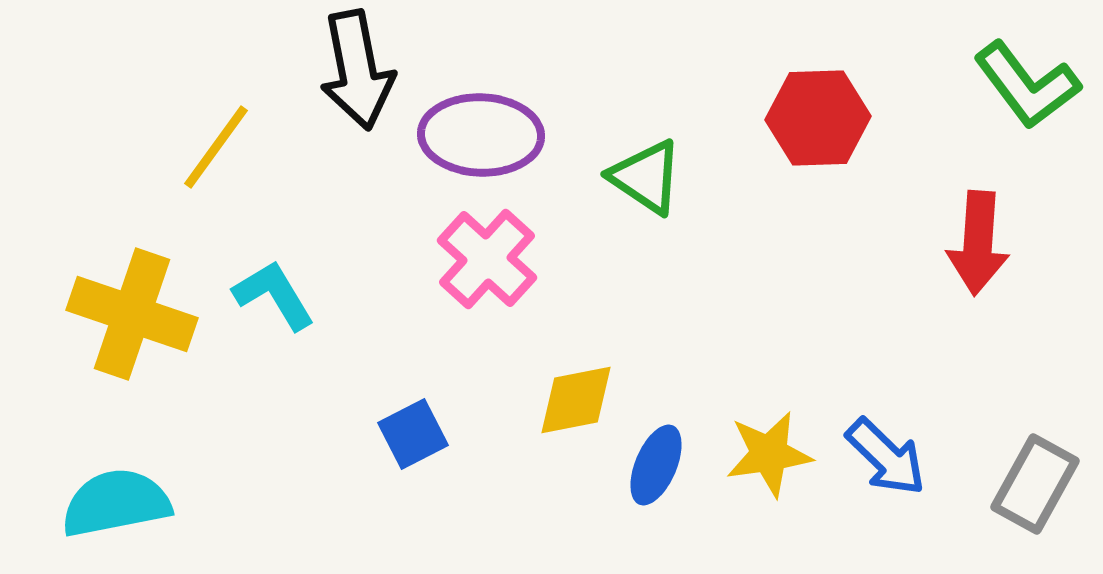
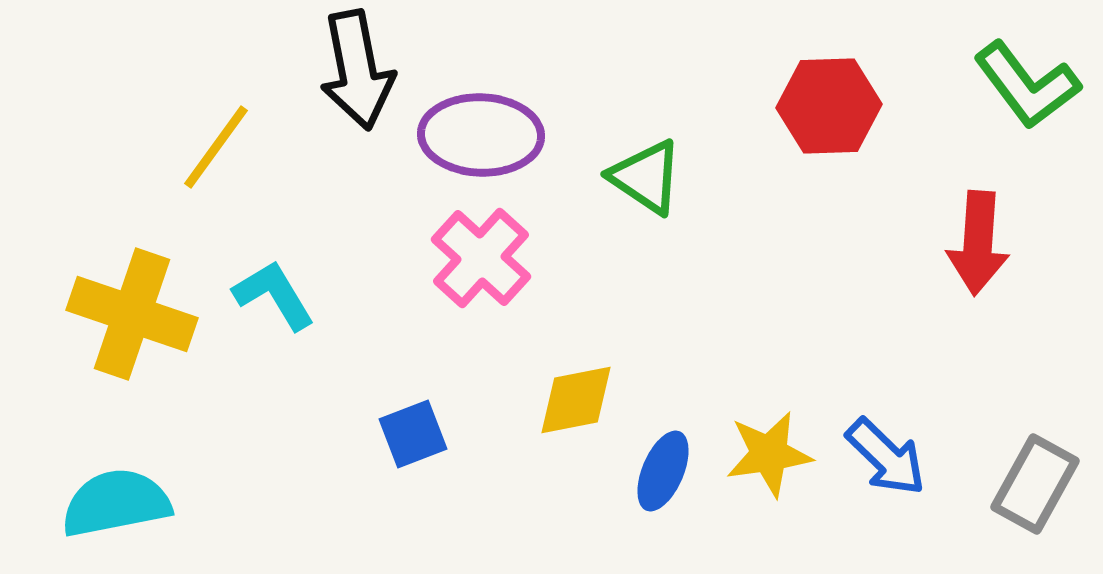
red hexagon: moved 11 px right, 12 px up
pink cross: moved 6 px left, 1 px up
blue square: rotated 6 degrees clockwise
blue ellipse: moved 7 px right, 6 px down
